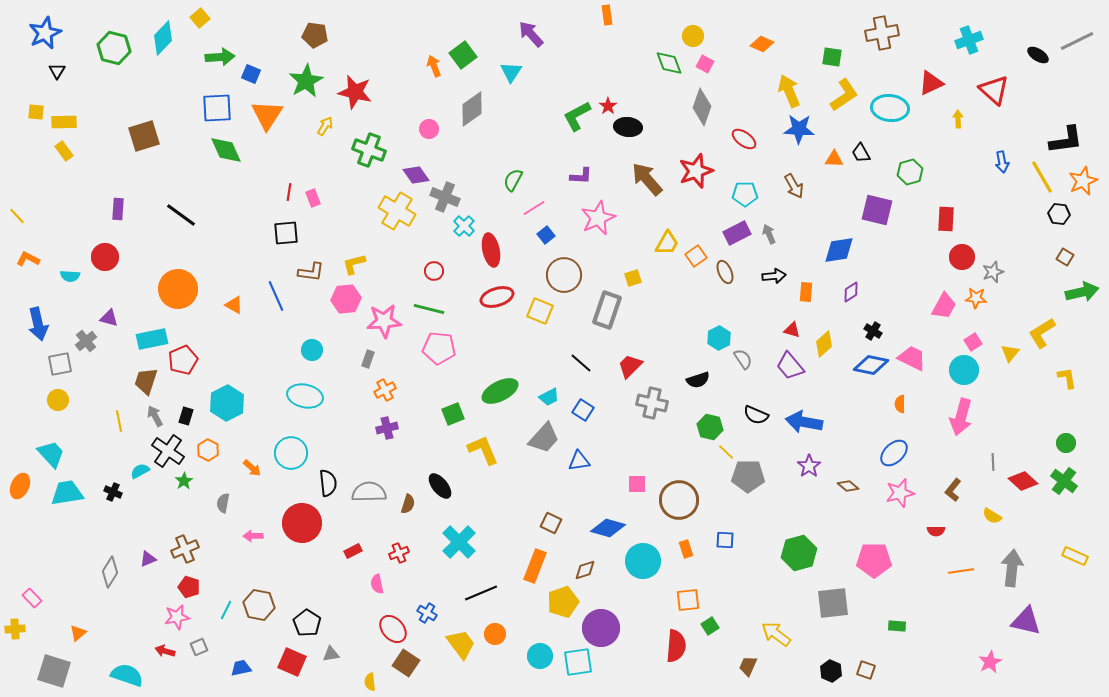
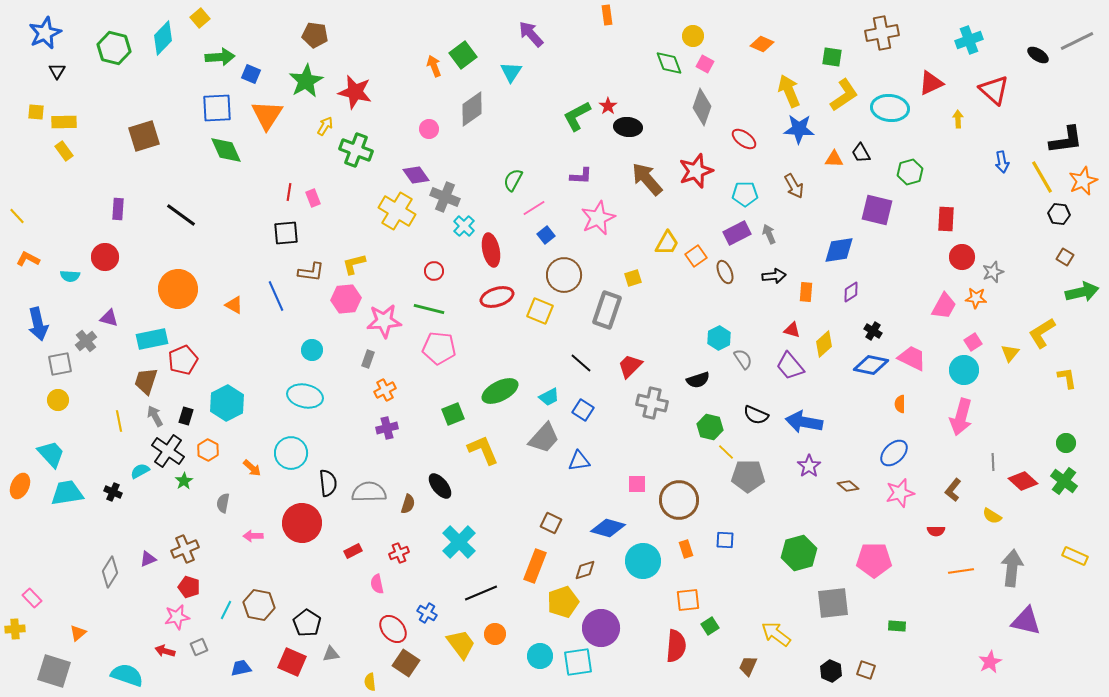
green cross at (369, 150): moved 13 px left
